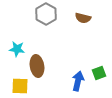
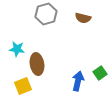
gray hexagon: rotated 15 degrees clockwise
brown ellipse: moved 2 px up
green square: moved 1 px right; rotated 16 degrees counterclockwise
yellow square: moved 3 px right; rotated 24 degrees counterclockwise
